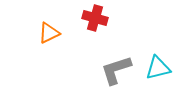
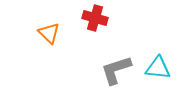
orange triangle: rotated 50 degrees counterclockwise
cyan triangle: rotated 20 degrees clockwise
